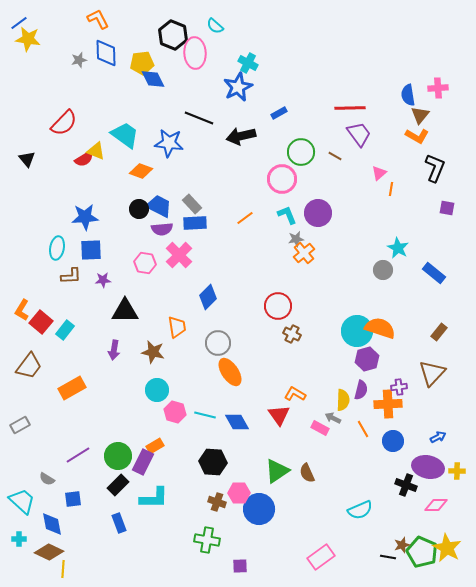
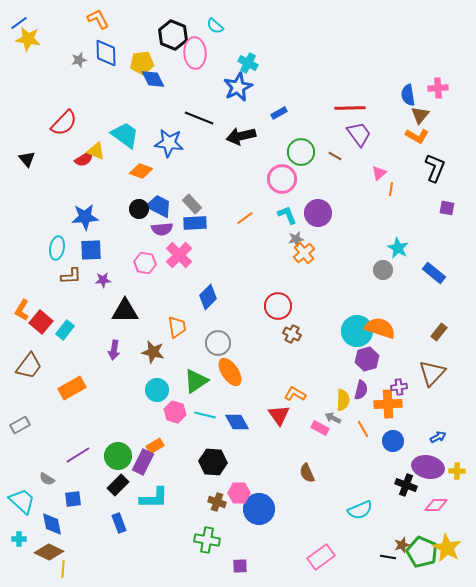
green triangle at (277, 471): moved 81 px left, 90 px up
